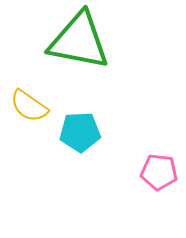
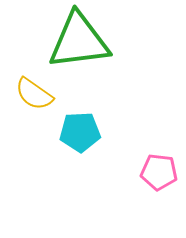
green triangle: rotated 18 degrees counterclockwise
yellow semicircle: moved 5 px right, 12 px up
